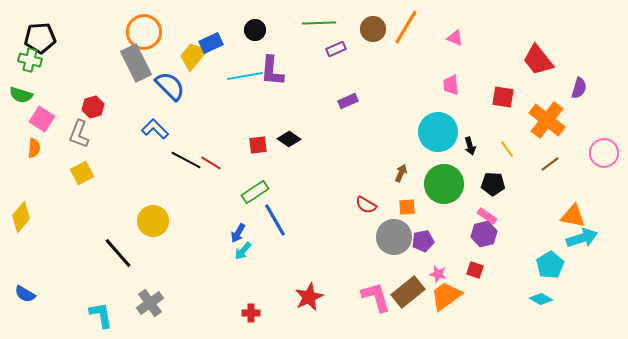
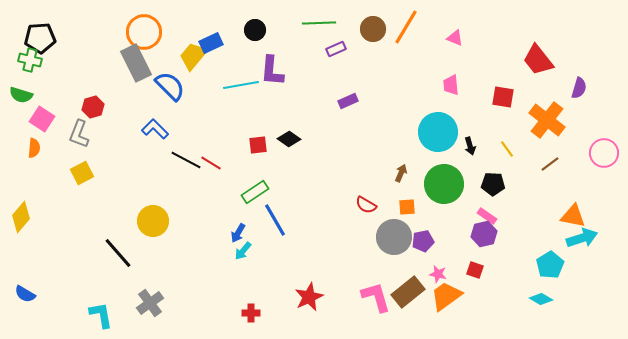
cyan line at (245, 76): moved 4 px left, 9 px down
